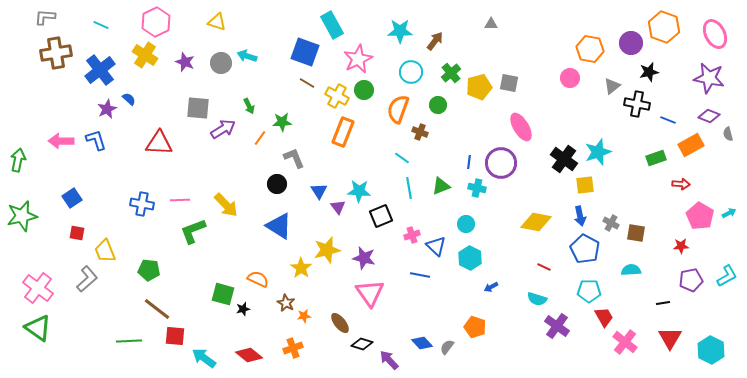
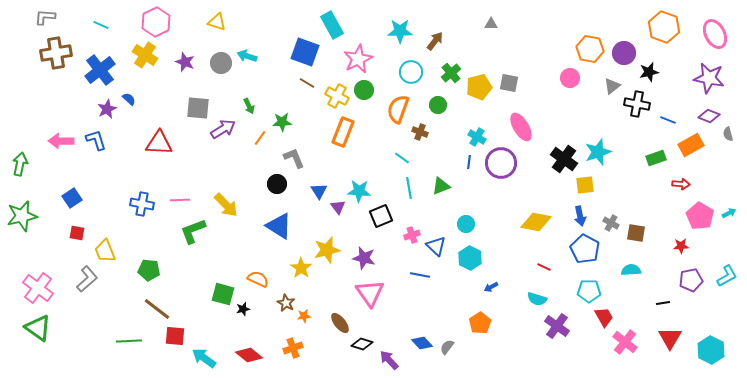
purple circle at (631, 43): moved 7 px left, 10 px down
green arrow at (18, 160): moved 2 px right, 4 px down
cyan cross at (477, 188): moved 51 px up; rotated 18 degrees clockwise
orange pentagon at (475, 327): moved 5 px right, 4 px up; rotated 20 degrees clockwise
